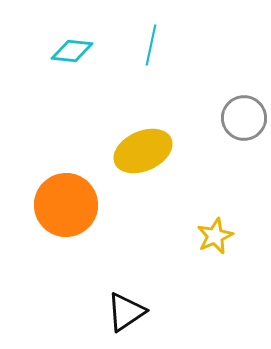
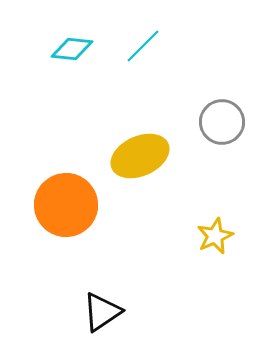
cyan line: moved 8 px left, 1 px down; rotated 33 degrees clockwise
cyan diamond: moved 2 px up
gray circle: moved 22 px left, 4 px down
yellow ellipse: moved 3 px left, 5 px down
black triangle: moved 24 px left
